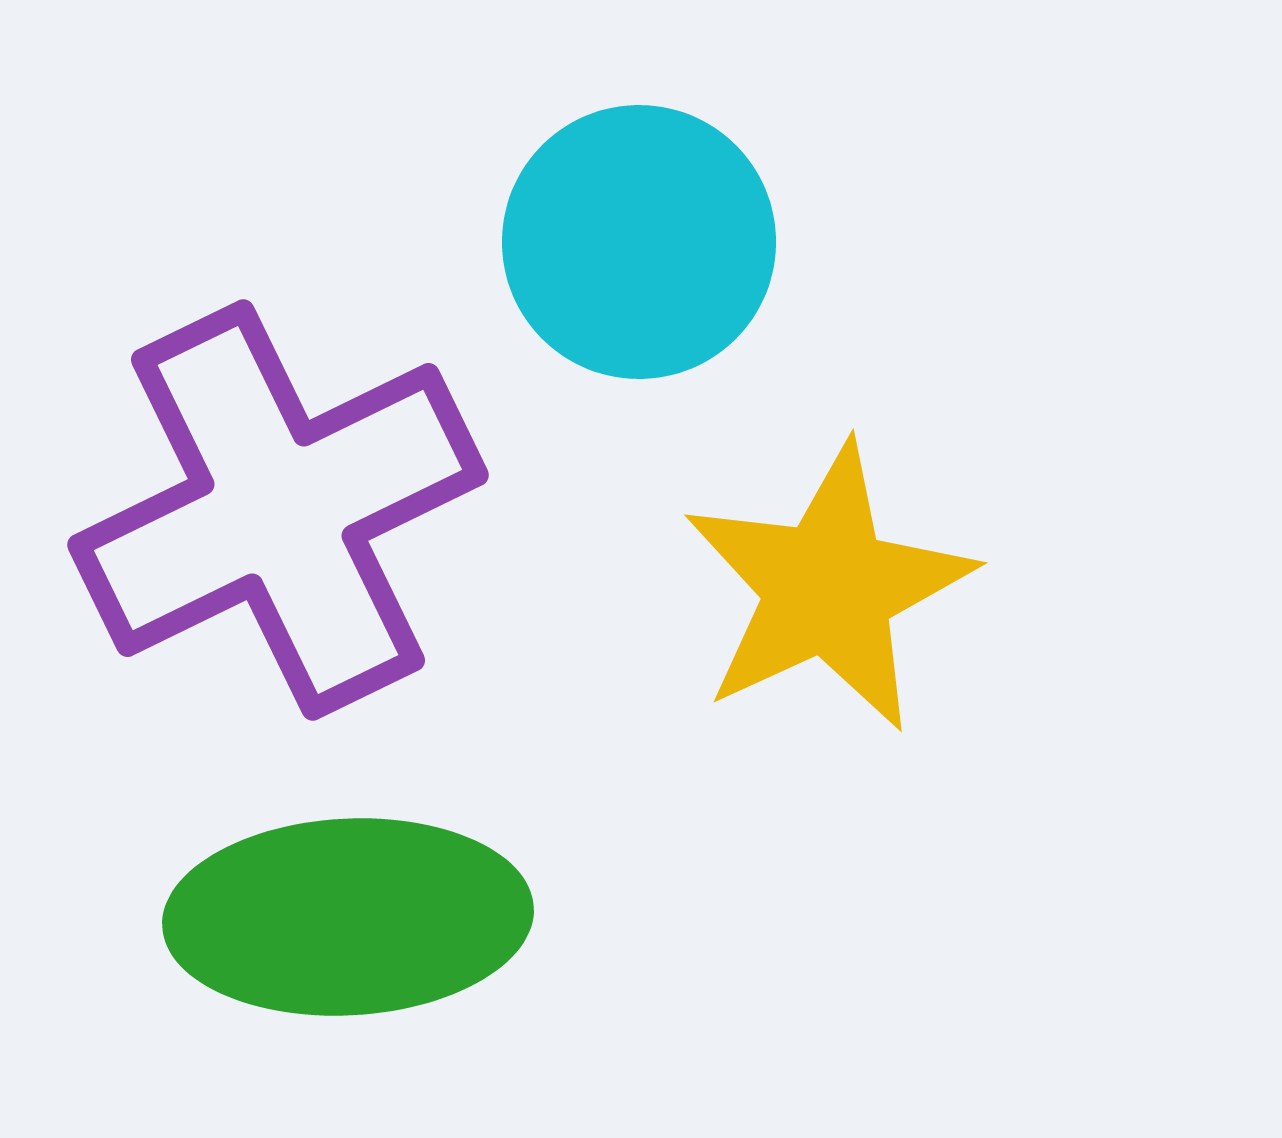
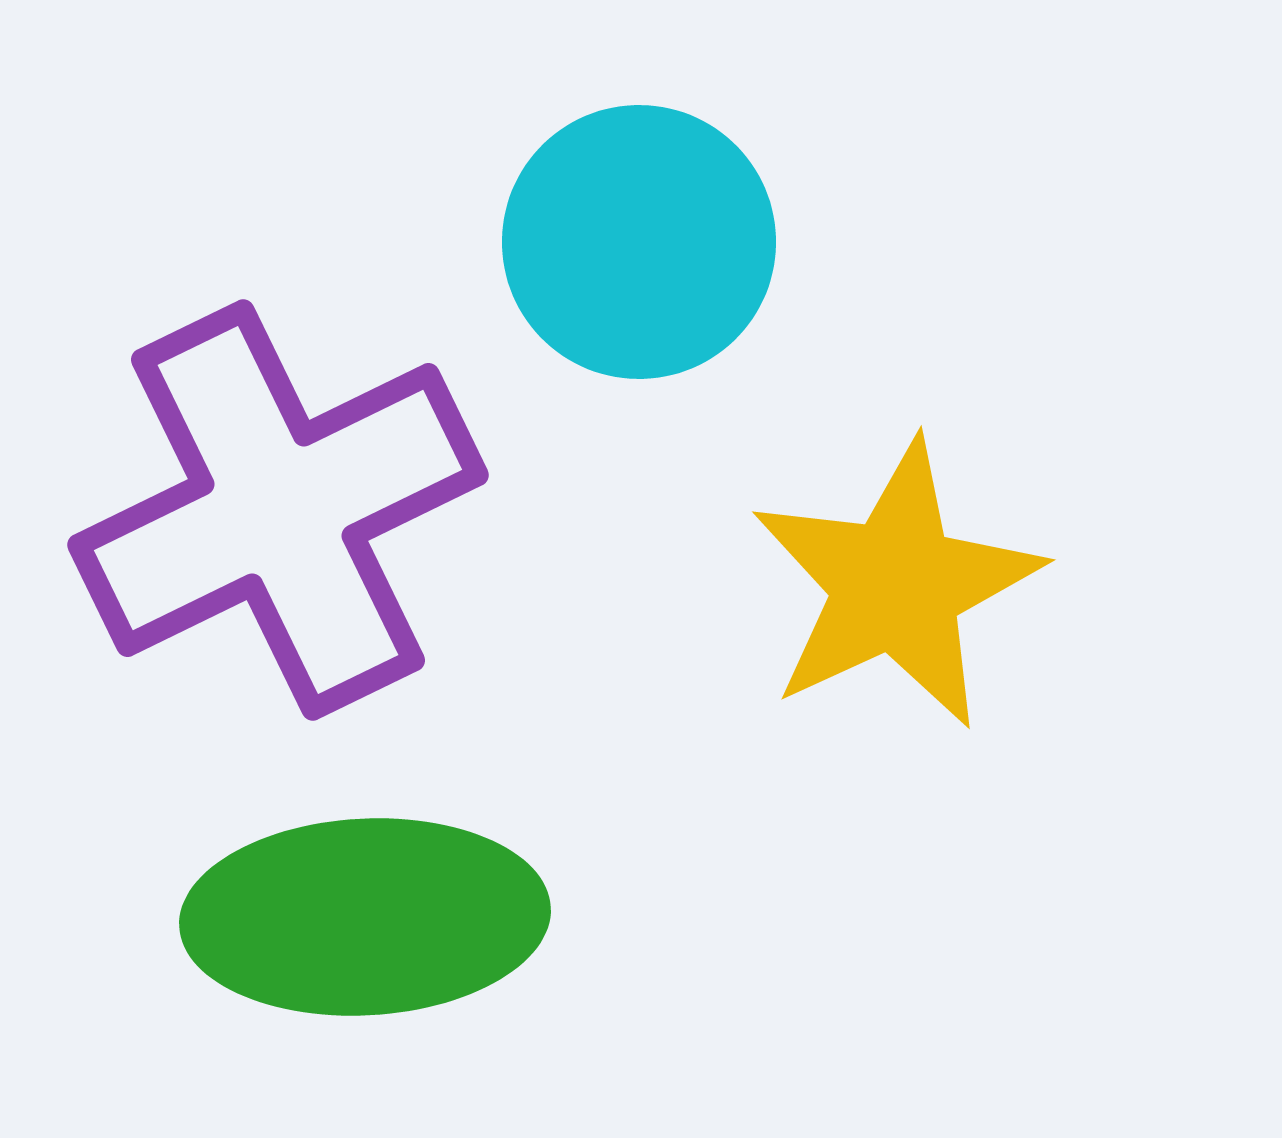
yellow star: moved 68 px right, 3 px up
green ellipse: moved 17 px right
